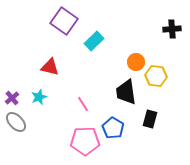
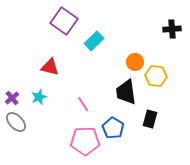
orange circle: moved 1 px left
